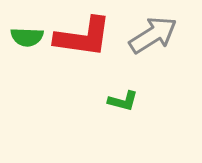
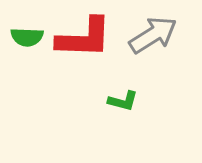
red L-shape: moved 1 px right, 1 px down; rotated 6 degrees counterclockwise
